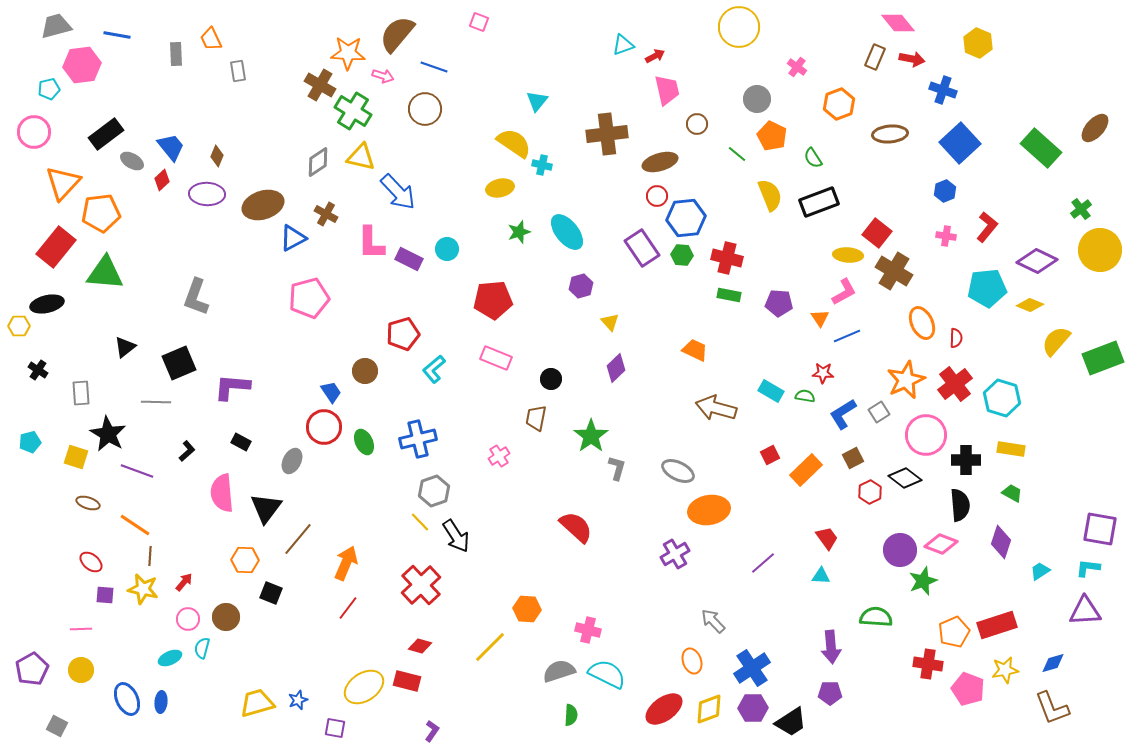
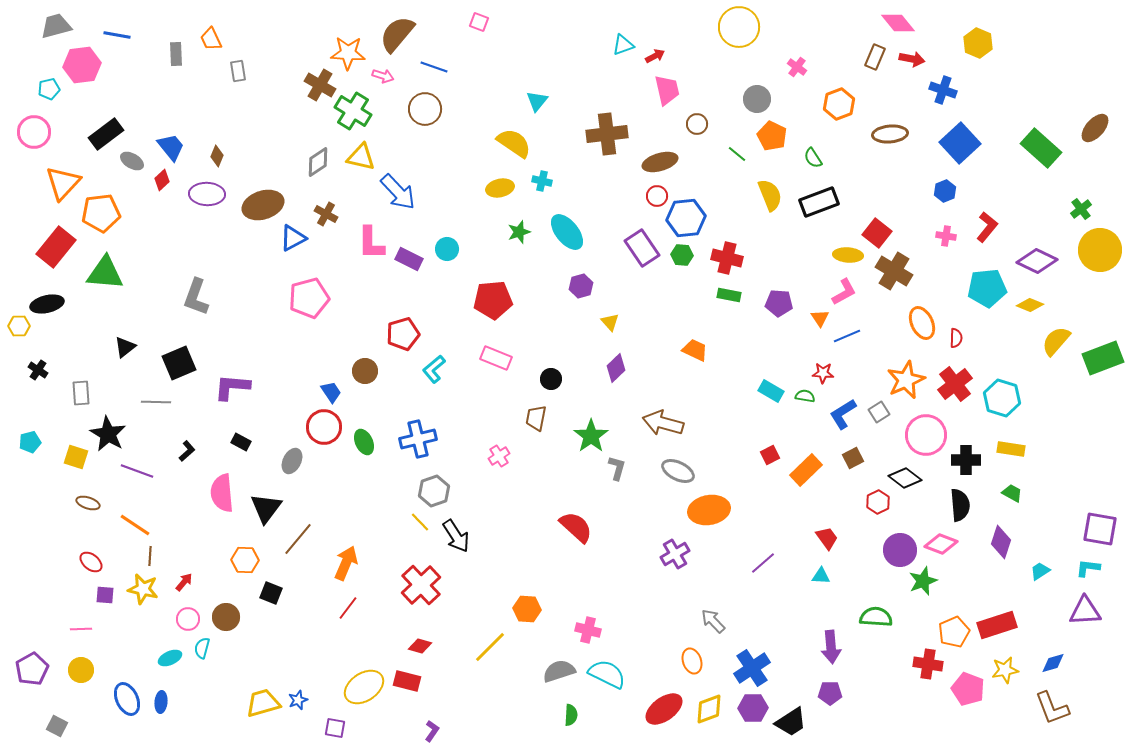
cyan cross at (542, 165): moved 16 px down
brown arrow at (716, 408): moved 53 px left, 15 px down
red hexagon at (870, 492): moved 8 px right, 10 px down
yellow trapezoid at (257, 703): moved 6 px right
